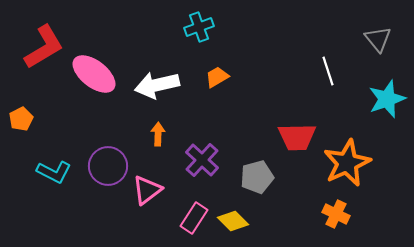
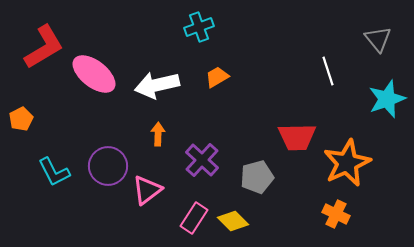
cyan L-shape: rotated 36 degrees clockwise
